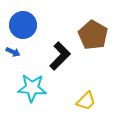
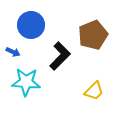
blue circle: moved 8 px right
brown pentagon: rotated 20 degrees clockwise
cyan star: moved 6 px left, 6 px up
yellow trapezoid: moved 8 px right, 10 px up
